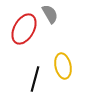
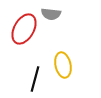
gray semicircle: moved 1 px right; rotated 126 degrees clockwise
yellow ellipse: moved 1 px up
